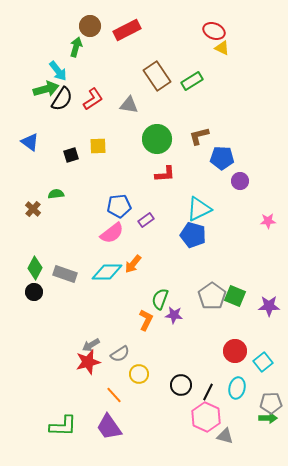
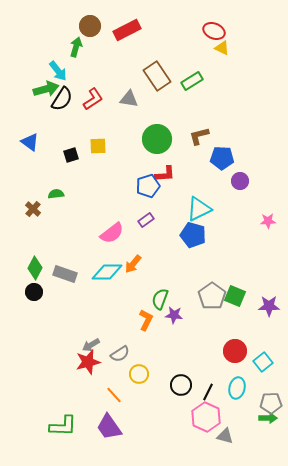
gray triangle at (129, 105): moved 6 px up
blue pentagon at (119, 206): moved 29 px right, 20 px up; rotated 10 degrees counterclockwise
